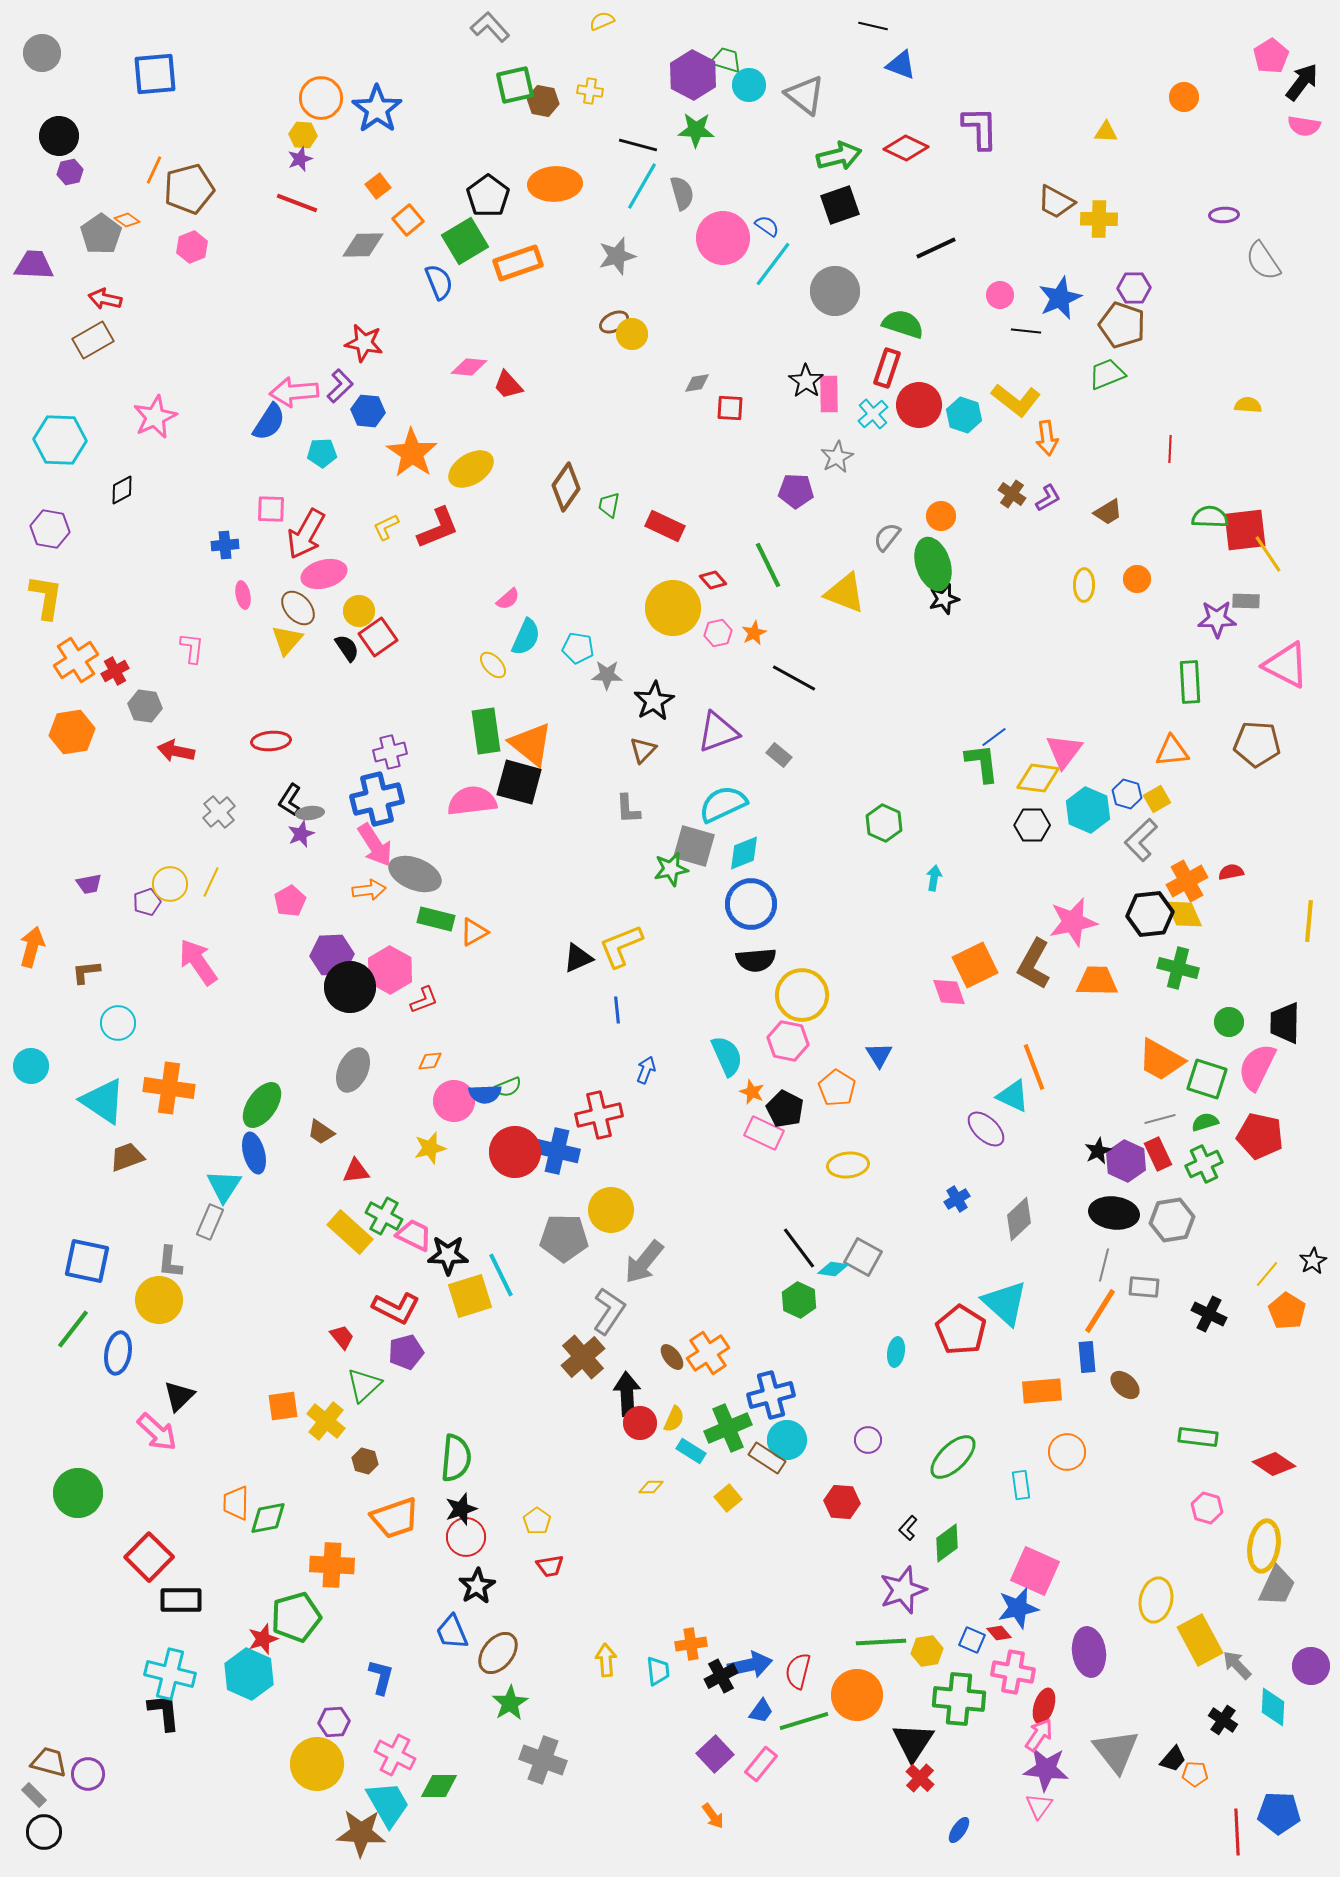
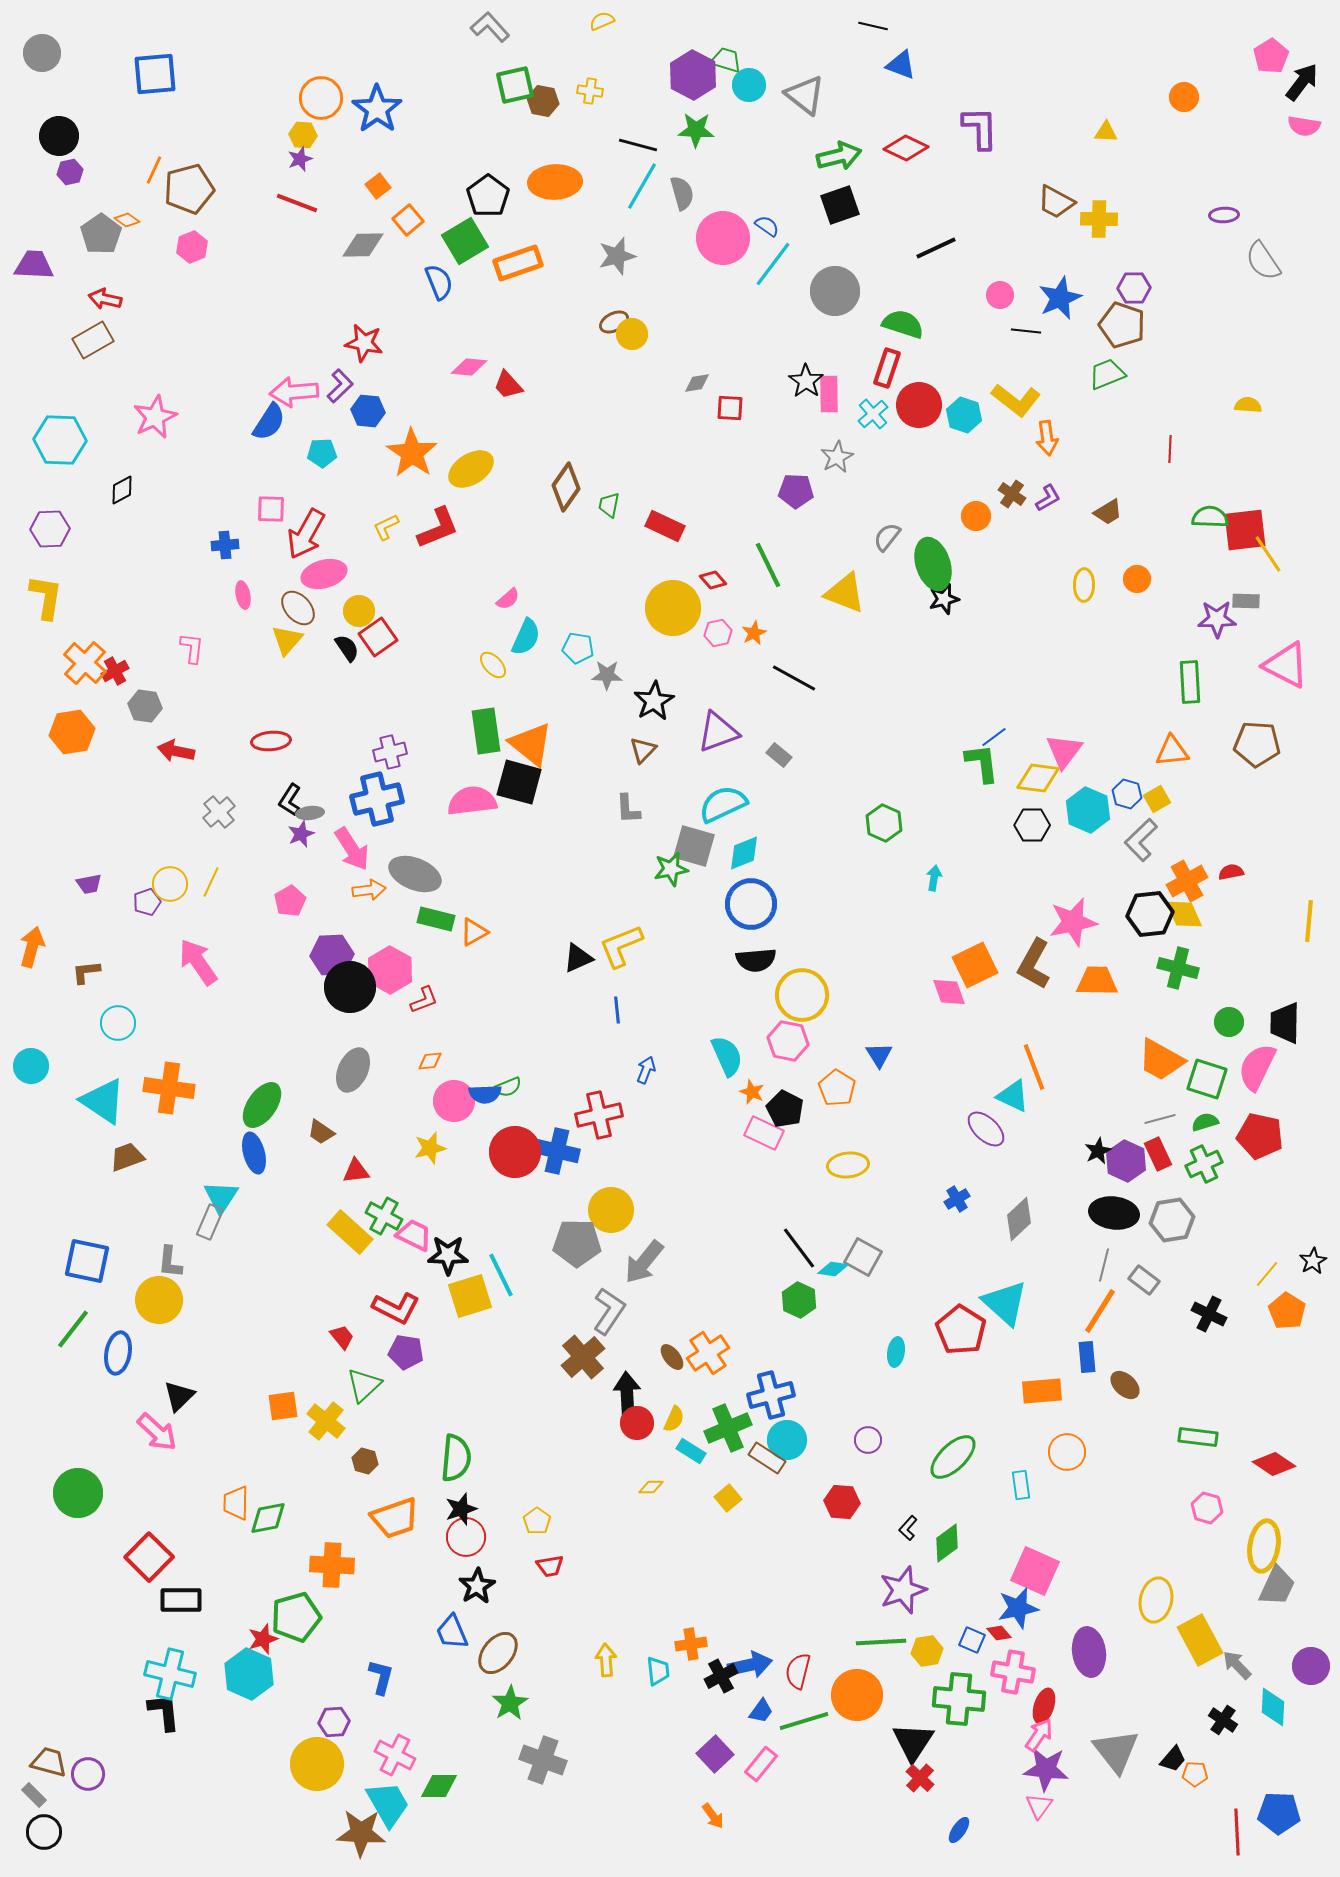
orange ellipse at (555, 184): moved 2 px up
orange circle at (941, 516): moved 35 px right
purple hexagon at (50, 529): rotated 12 degrees counterclockwise
orange cross at (76, 660): moved 9 px right, 3 px down; rotated 15 degrees counterclockwise
pink arrow at (375, 845): moved 23 px left, 4 px down
cyan triangle at (224, 1186): moved 3 px left, 11 px down
gray pentagon at (564, 1238): moved 13 px right, 5 px down
gray rectangle at (1144, 1287): moved 7 px up; rotated 32 degrees clockwise
purple pentagon at (406, 1352): rotated 24 degrees clockwise
red circle at (640, 1423): moved 3 px left
